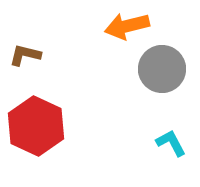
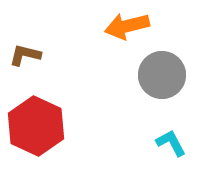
gray circle: moved 6 px down
